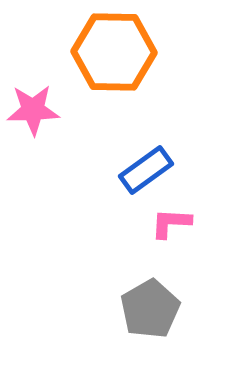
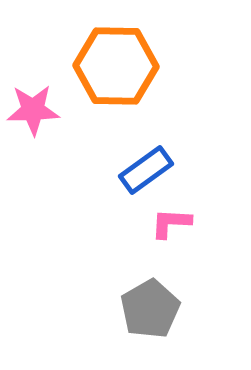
orange hexagon: moved 2 px right, 14 px down
